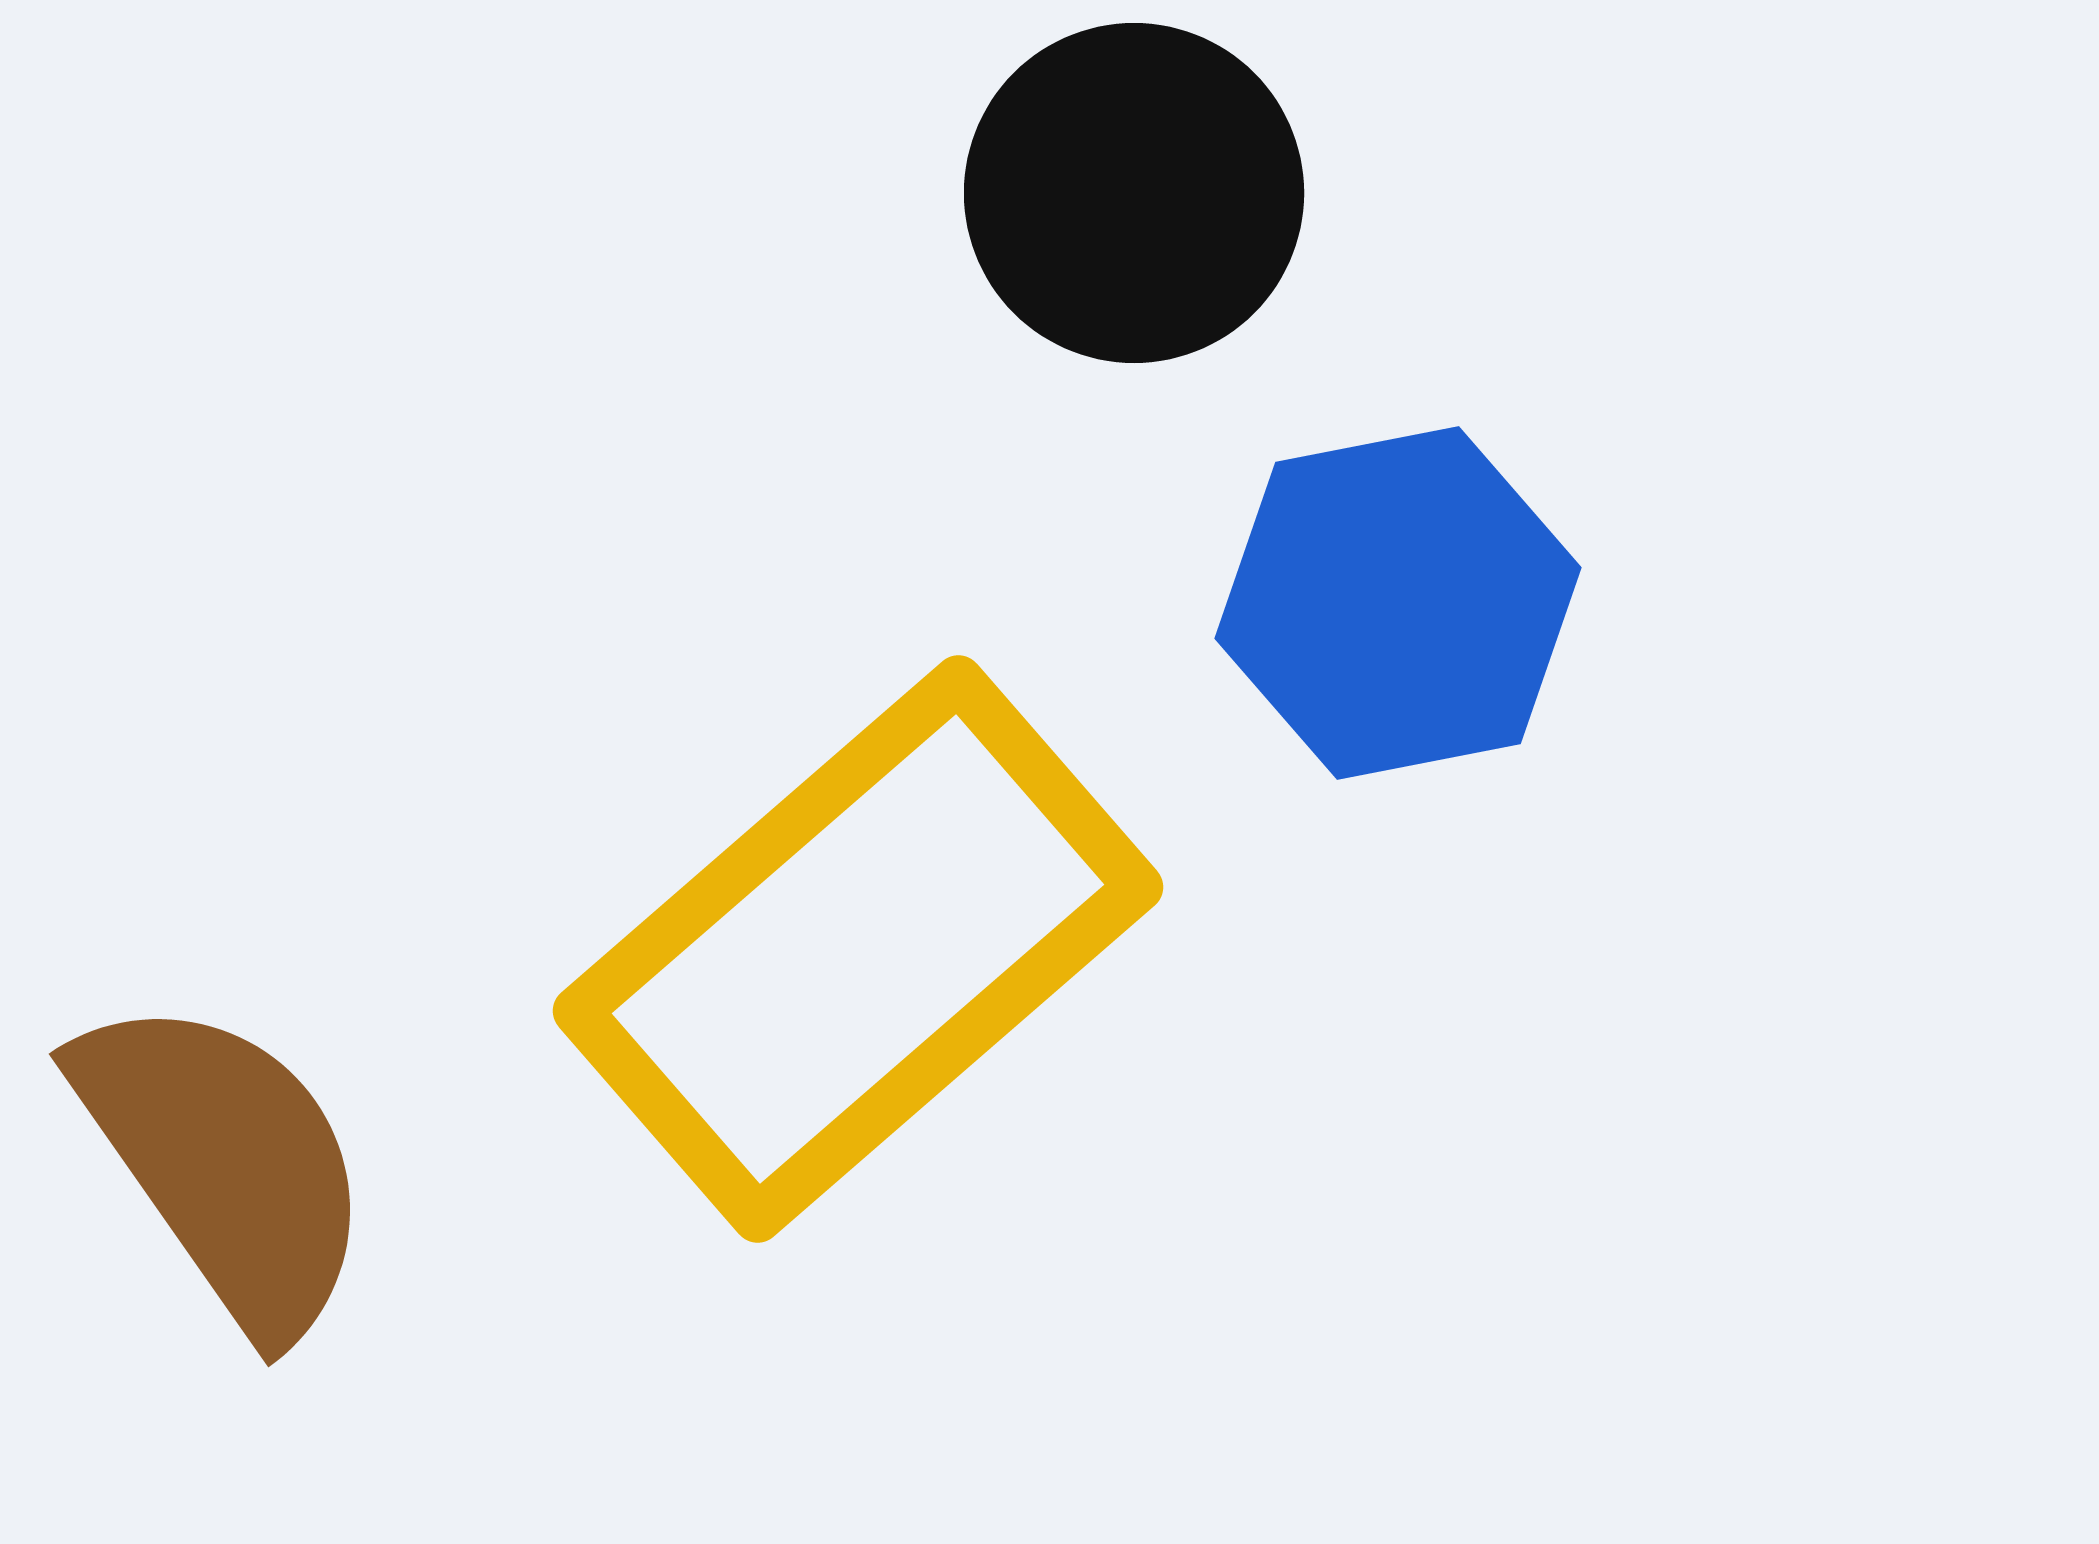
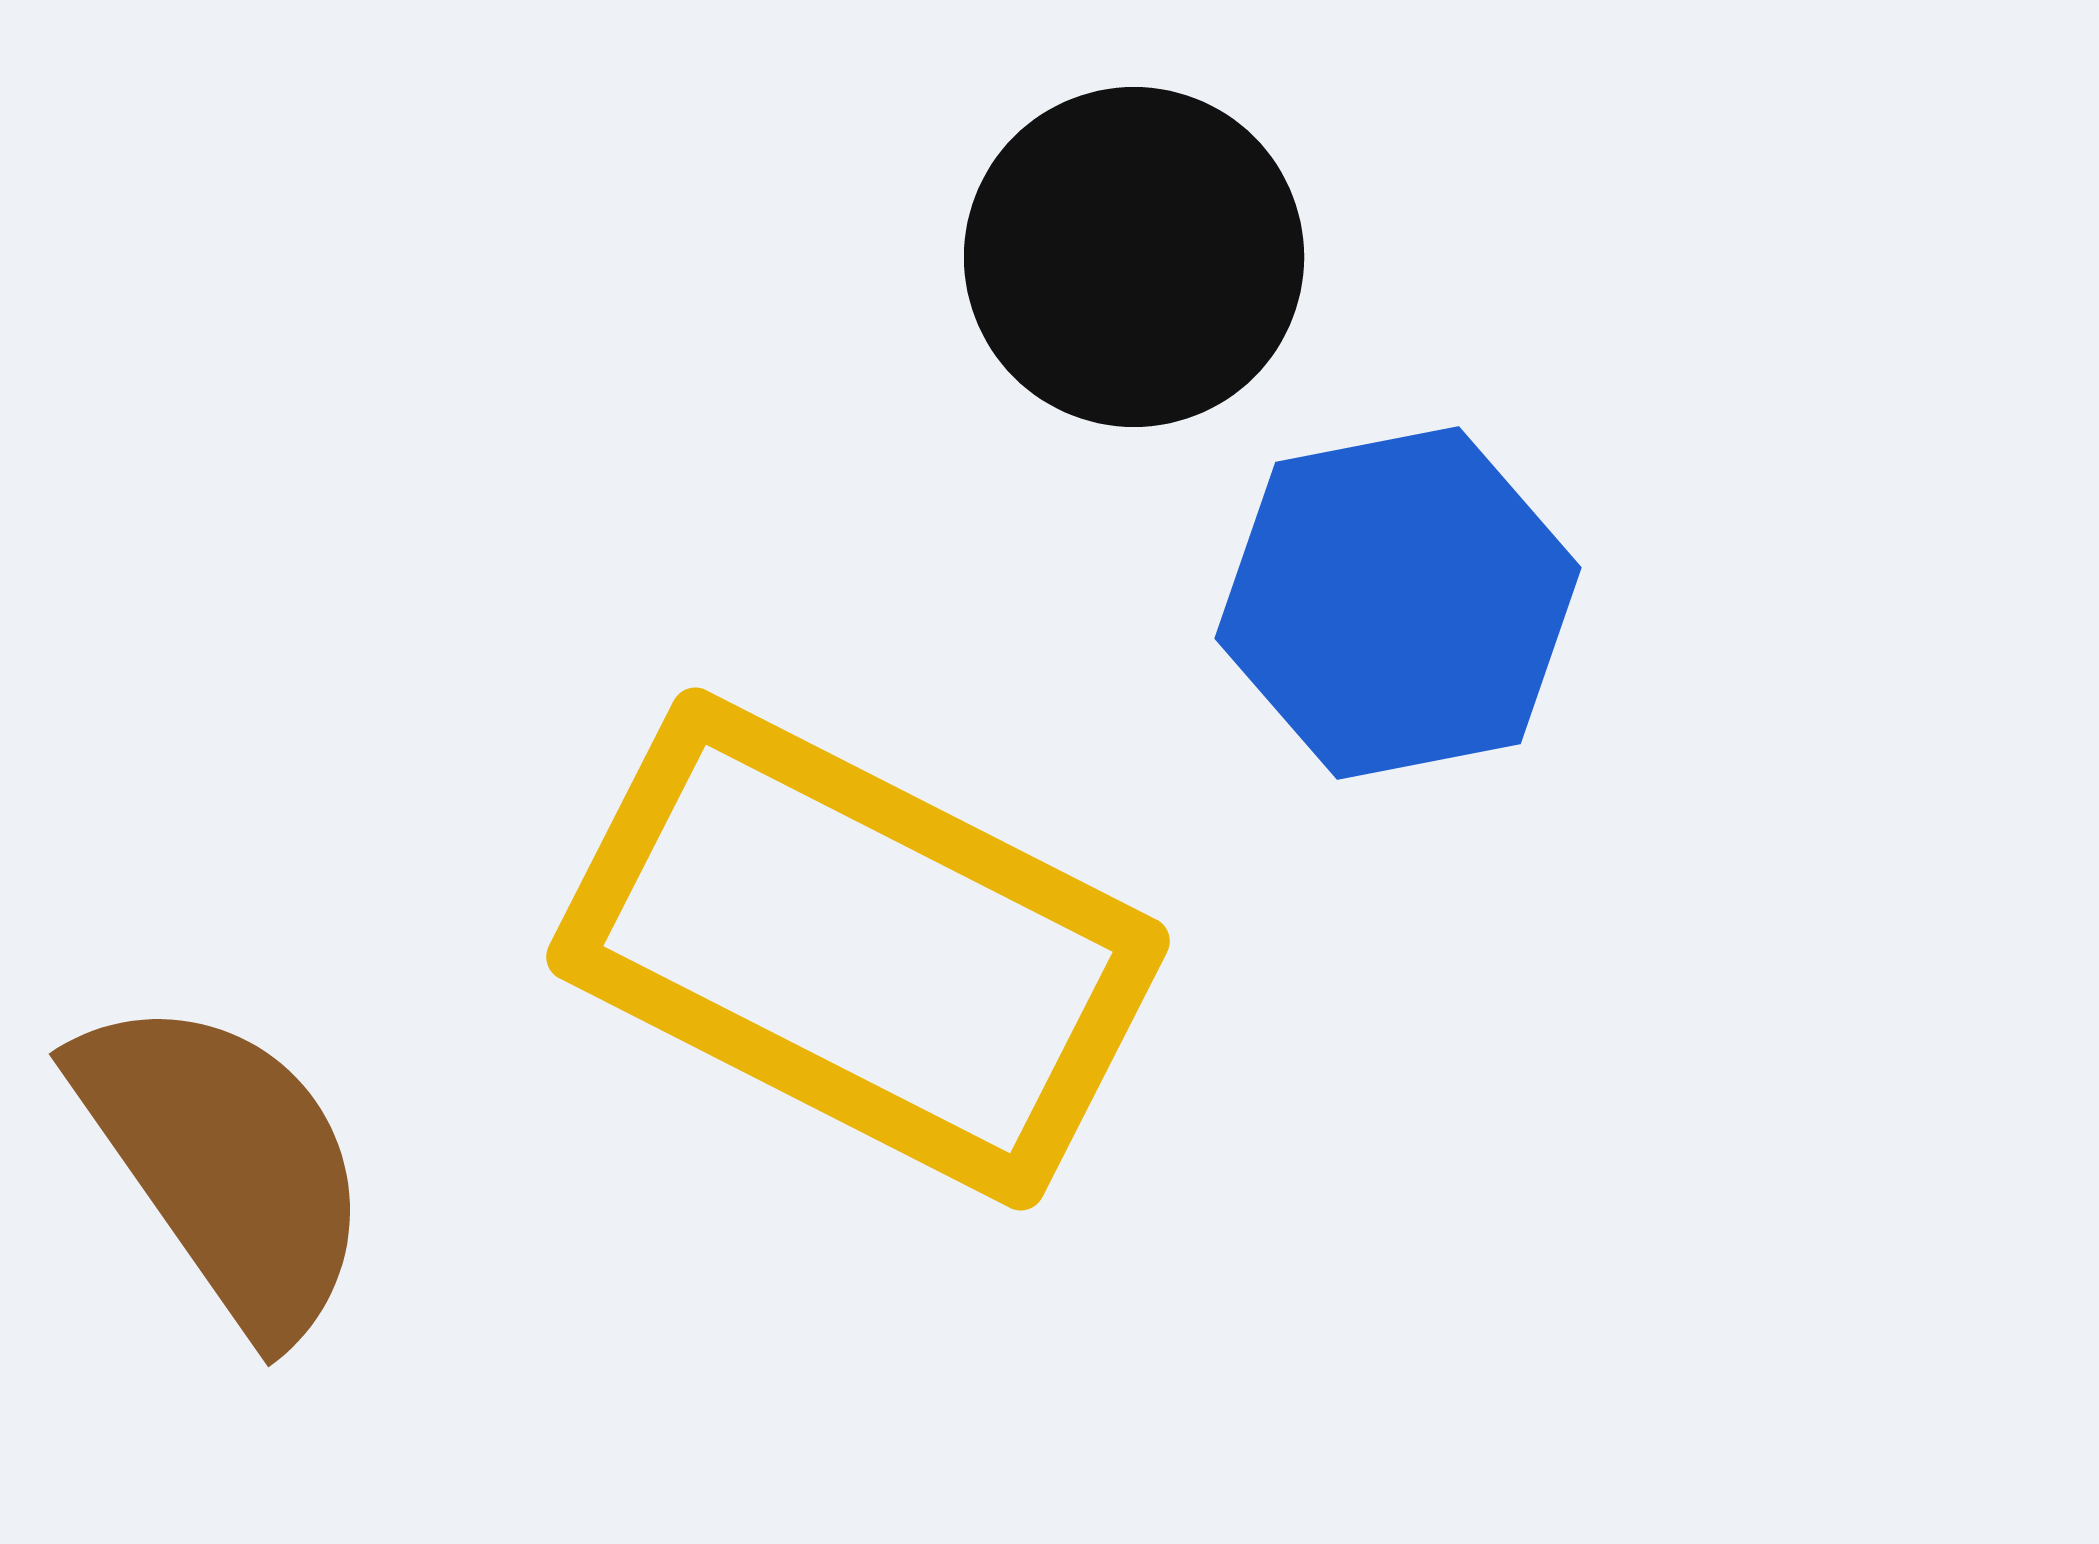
black circle: moved 64 px down
yellow rectangle: rotated 68 degrees clockwise
